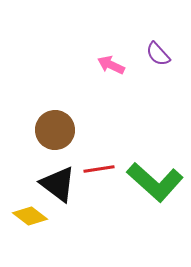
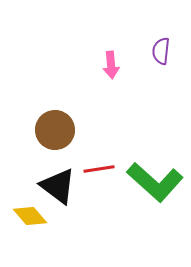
purple semicircle: moved 3 px right, 3 px up; rotated 48 degrees clockwise
pink arrow: rotated 120 degrees counterclockwise
black triangle: moved 2 px down
yellow diamond: rotated 12 degrees clockwise
